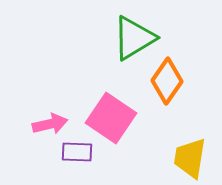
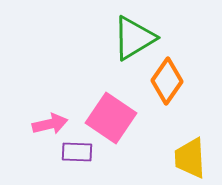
yellow trapezoid: rotated 12 degrees counterclockwise
